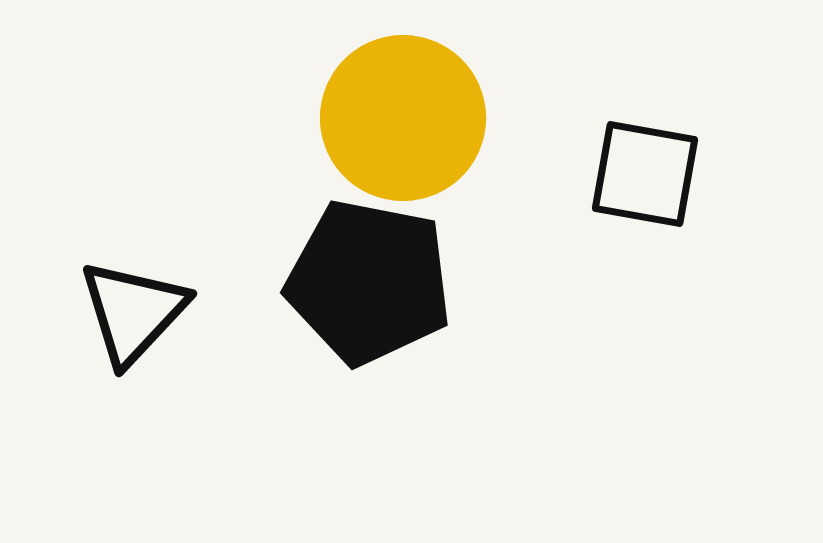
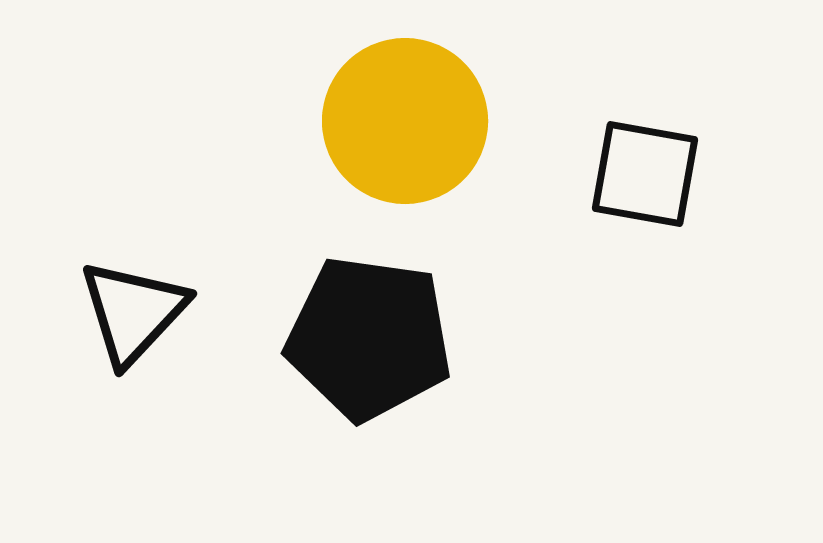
yellow circle: moved 2 px right, 3 px down
black pentagon: moved 56 px down; rotated 3 degrees counterclockwise
